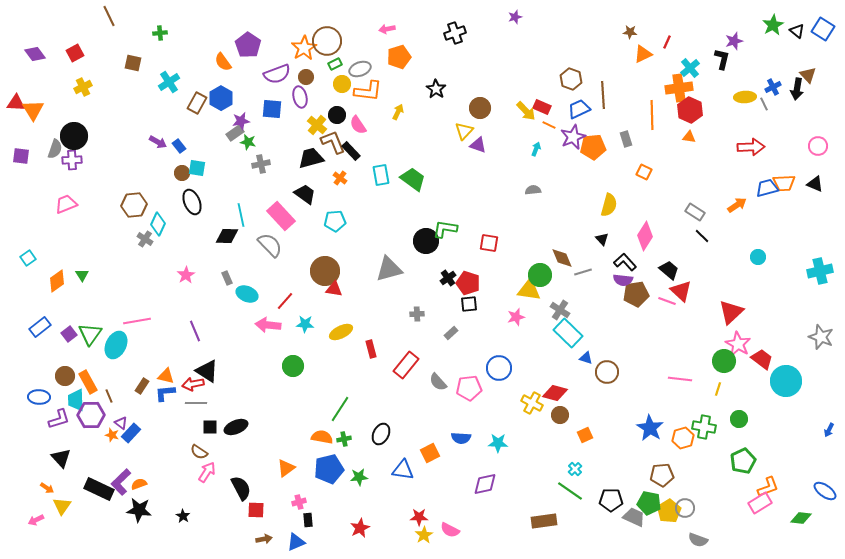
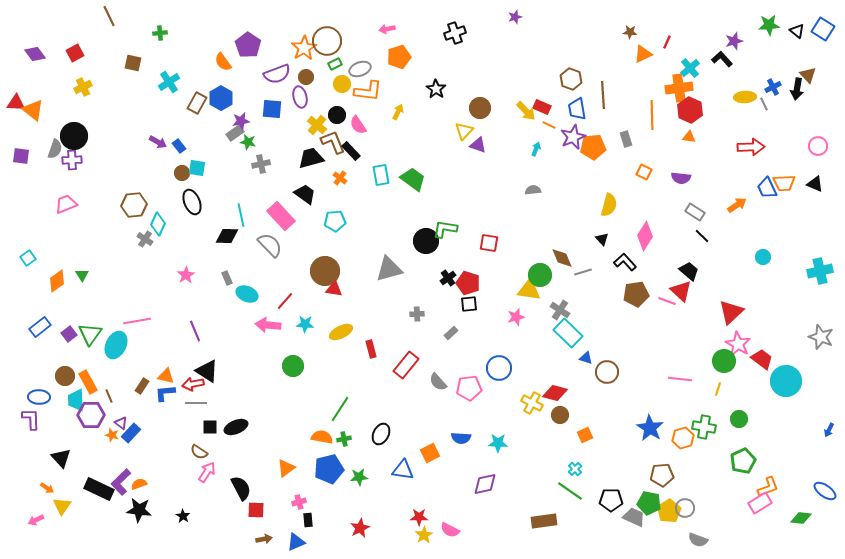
green star at (773, 25): moved 4 px left; rotated 25 degrees clockwise
black L-shape at (722, 59): rotated 55 degrees counterclockwise
blue trapezoid at (579, 109): moved 2 px left; rotated 75 degrees counterclockwise
orange triangle at (33, 110): rotated 20 degrees counterclockwise
blue trapezoid at (767, 188): rotated 100 degrees counterclockwise
cyan circle at (758, 257): moved 5 px right
black trapezoid at (669, 270): moved 20 px right, 1 px down
purple semicircle at (623, 280): moved 58 px right, 102 px up
purple L-shape at (59, 419): moved 28 px left; rotated 75 degrees counterclockwise
